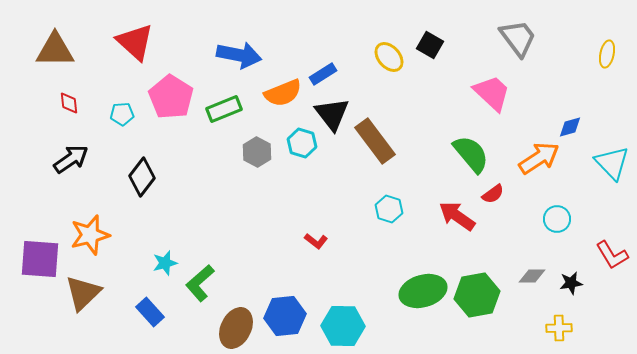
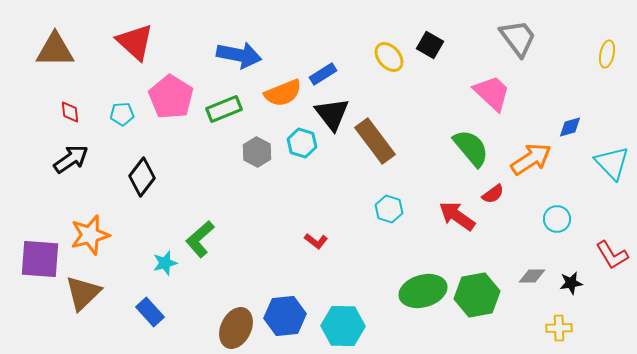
red diamond at (69, 103): moved 1 px right, 9 px down
green semicircle at (471, 154): moved 6 px up
orange arrow at (539, 158): moved 8 px left, 1 px down
green L-shape at (200, 283): moved 44 px up
